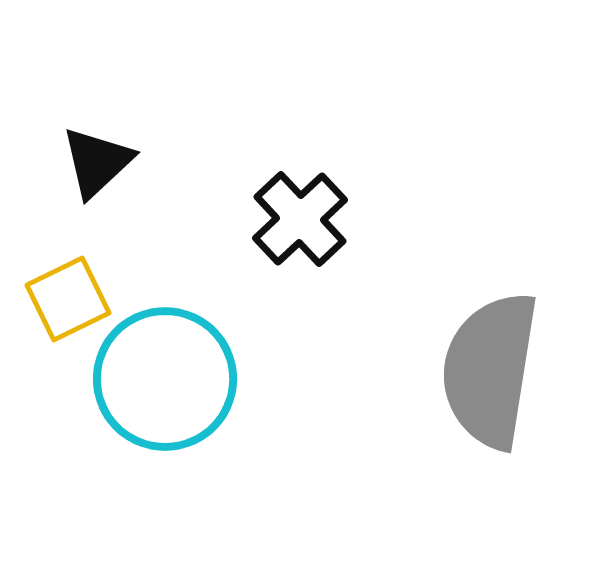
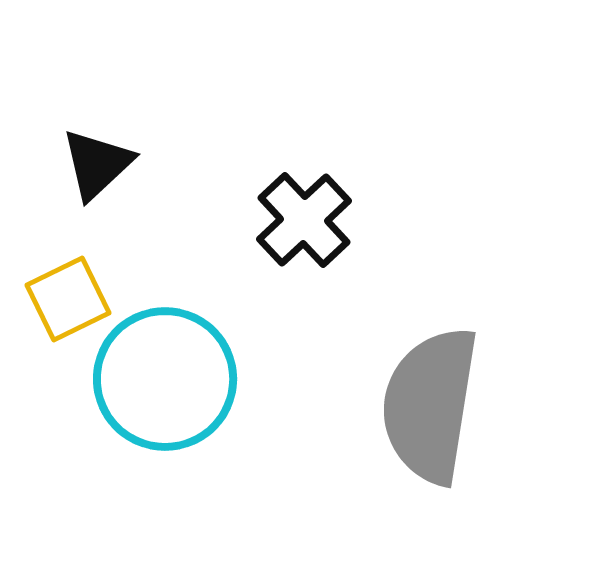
black triangle: moved 2 px down
black cross: moved 4 px right, 1 px down
gray semicircle: moved 60 px left, 35 px down
